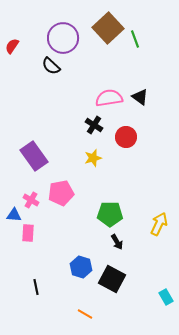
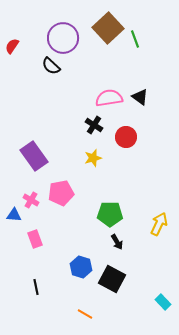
pink rectangle: moved 7 px right, 6 px down; rotated 24 degrees counterclockwise
cyan rectangle: moved 3 px left, 5 px down; rotated 14 degrees counterclockwise
